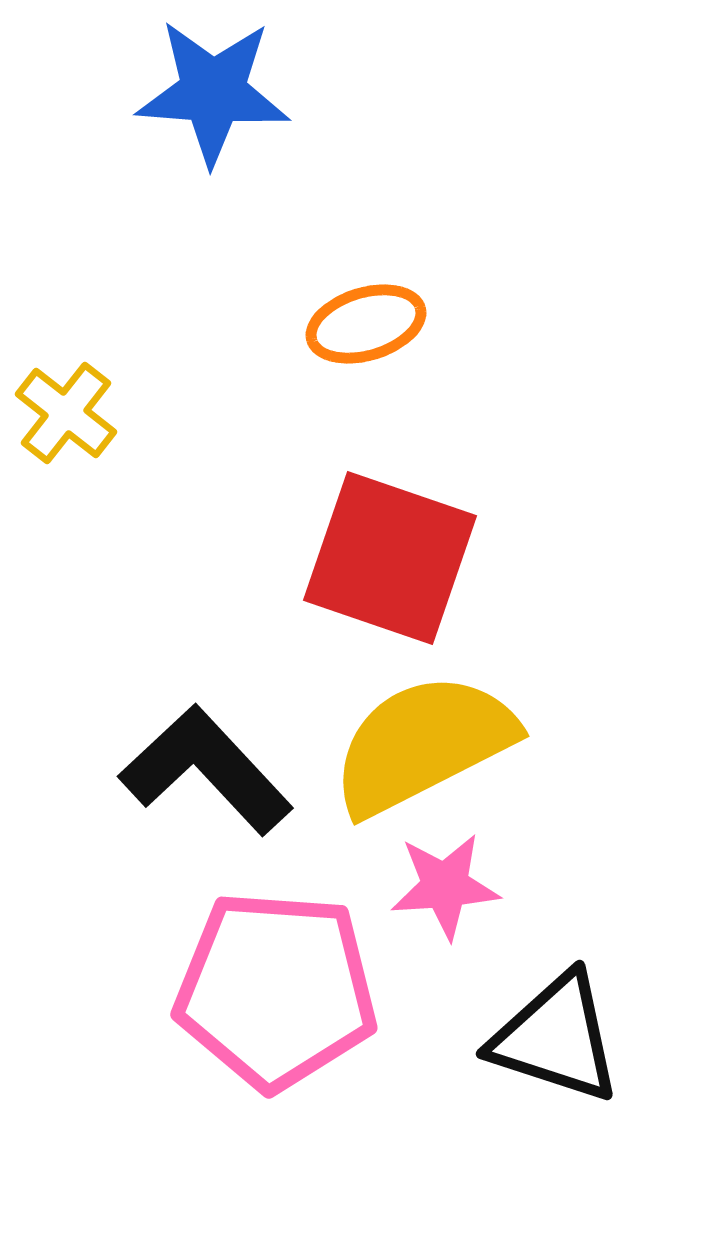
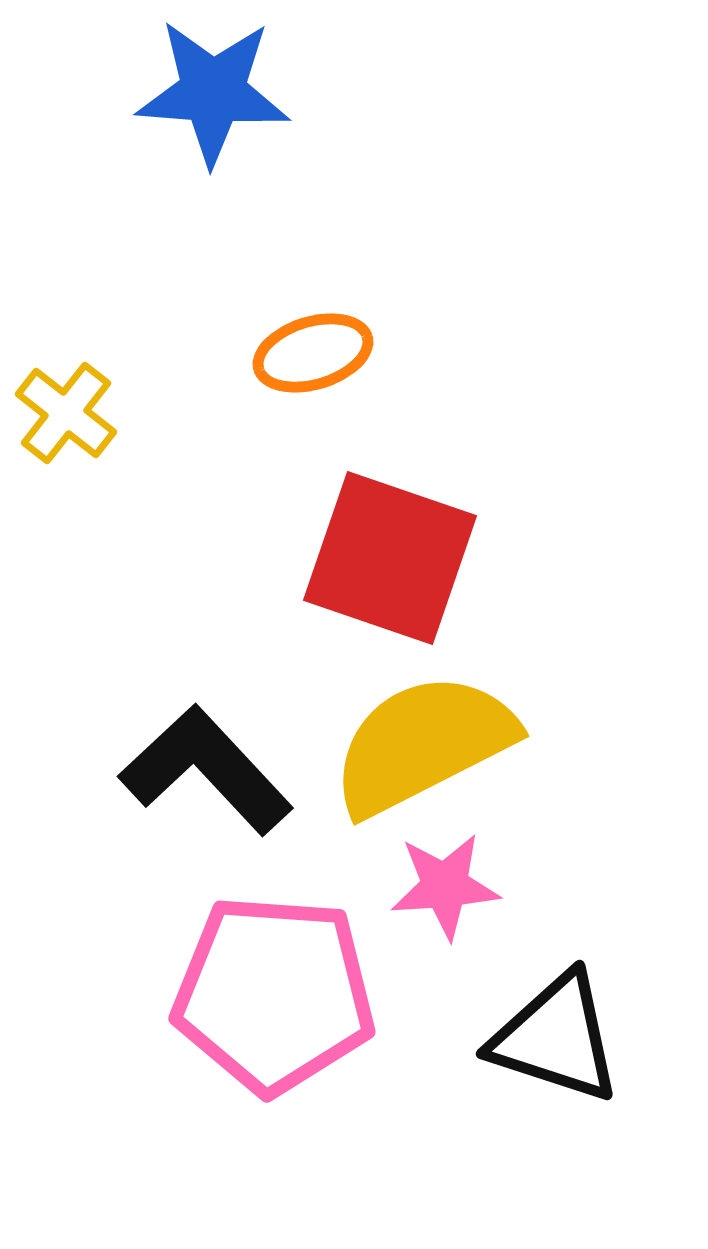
orange ellipse: moved 53 px left, 29 px down
pink pentagon: moved 2 px left, 4 px down
